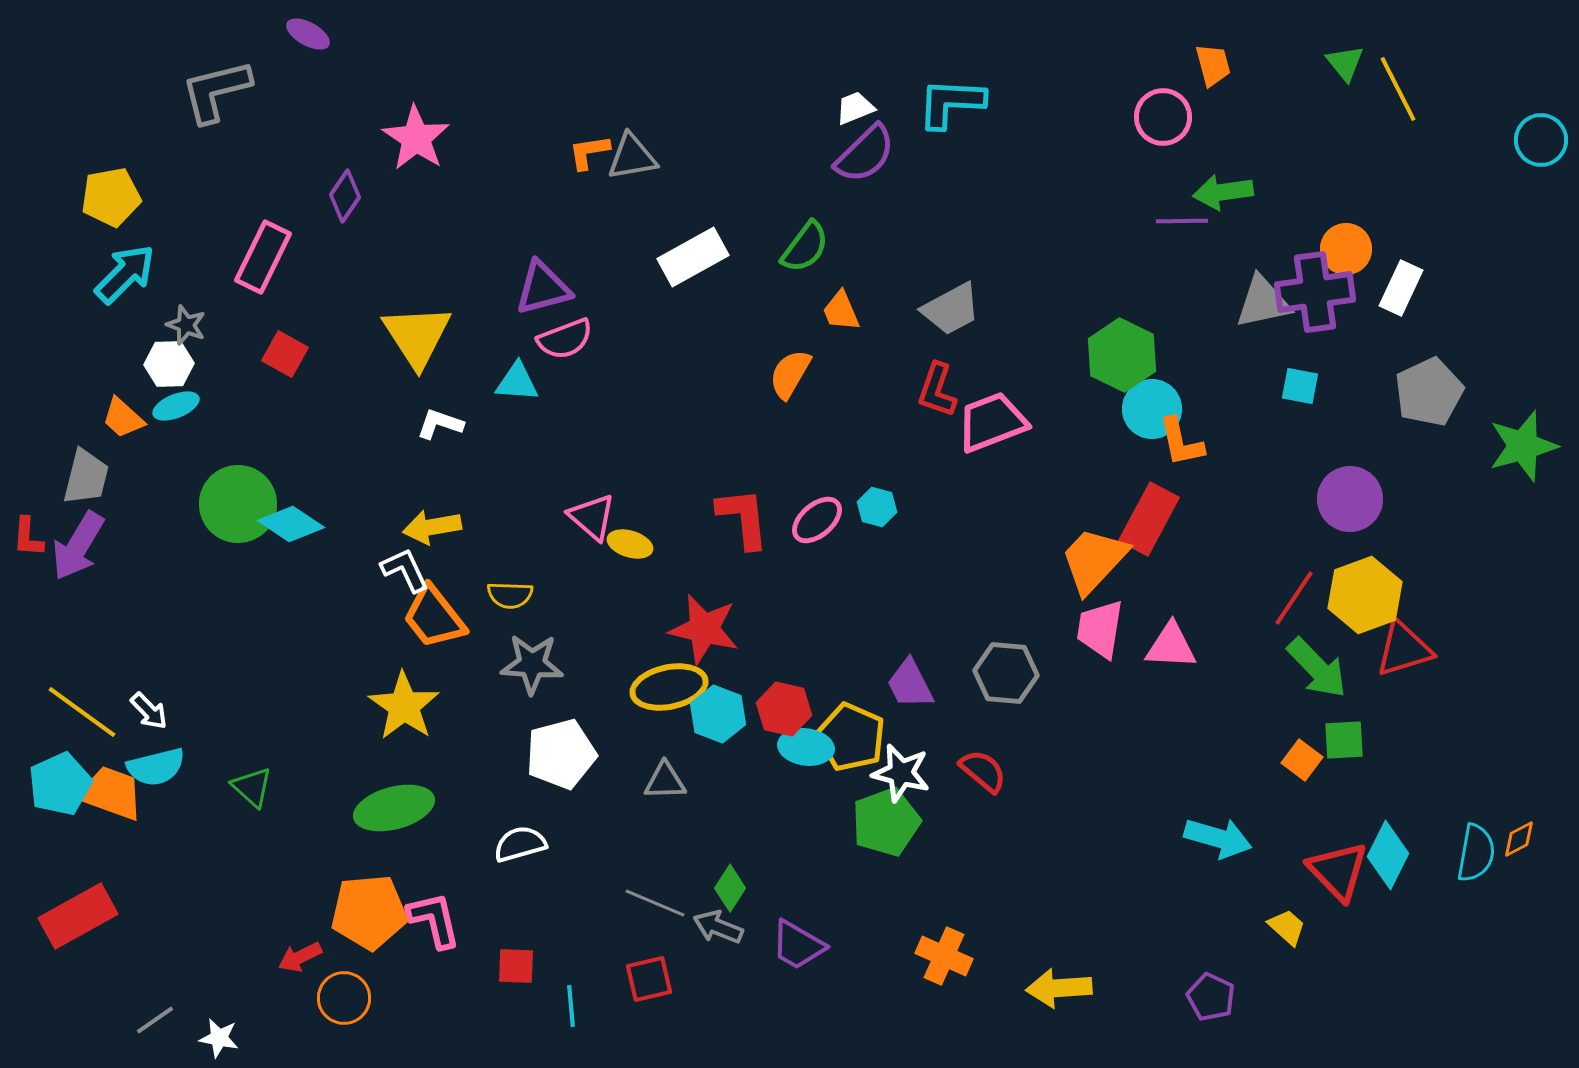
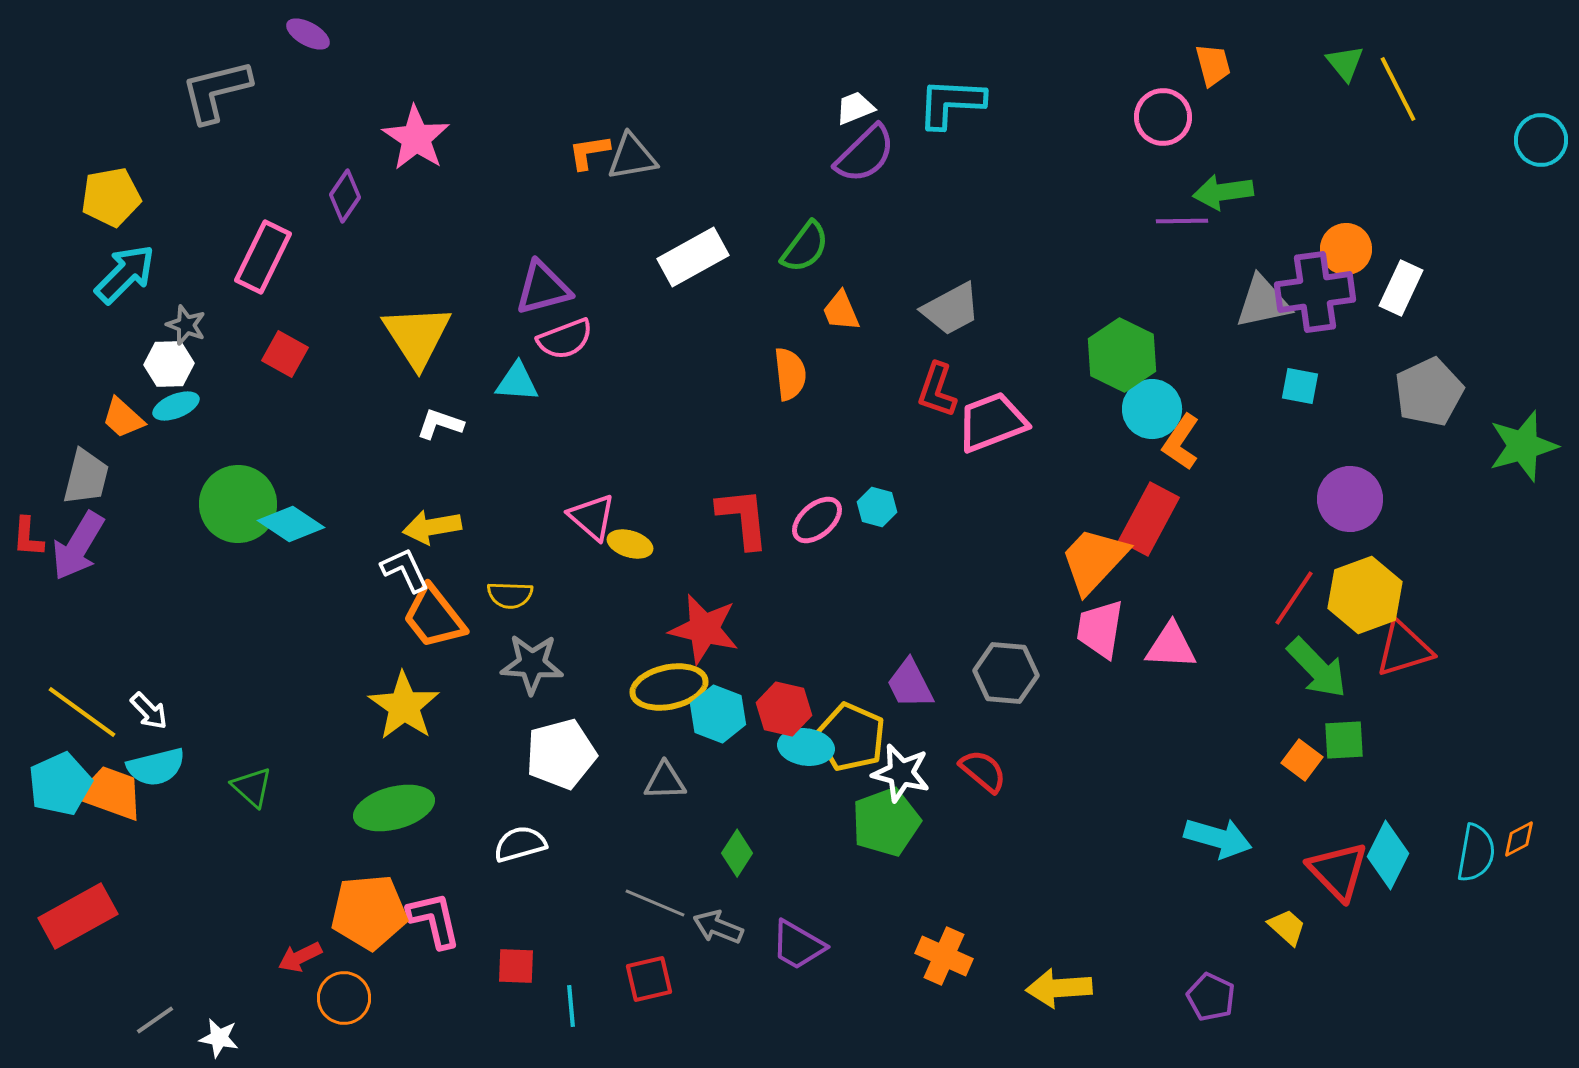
orange semicircle at (790, 374): rotated 144 degrees clockwise
orange L-shape at (1181, 442): rotated 46 degrees clockwise
green diamond at (730, 888): moved 7 px right, 35 px up
